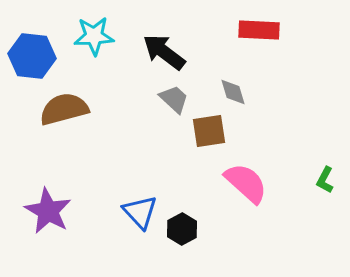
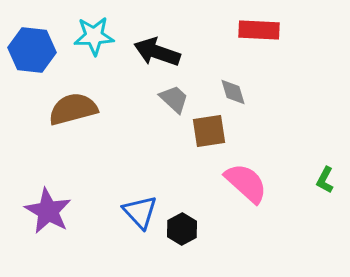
black arrow: moved 7 px left; rotated 18 degrees counterclockwise
blue hexagon: moved 6 px up
brown semicircle: moved 9 px right
